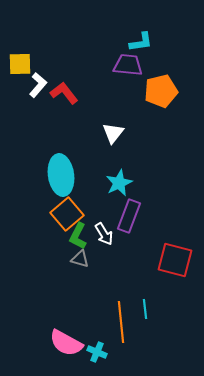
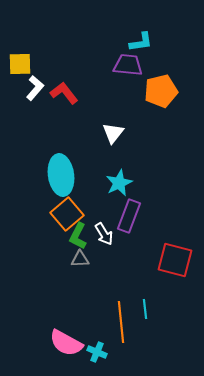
white L-shape: moved 3 px left, 3 px down
gray triangle: rotated 18 degrees counterclockwise
